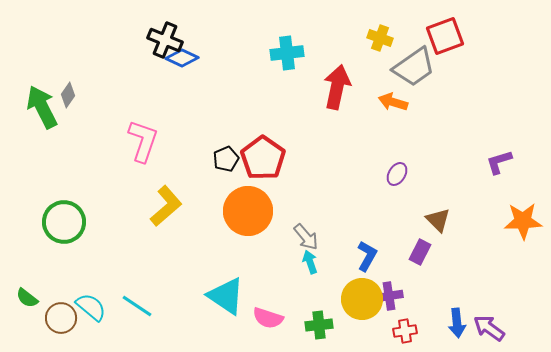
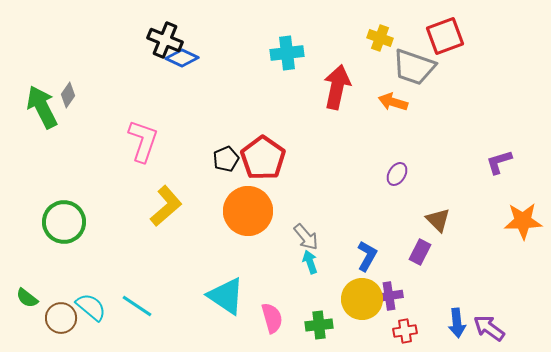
gray trapezoid: rotated 54 degrees clockwise
pink semicircle: moved 4 px right; rotated 124 degrees counterclockwise
